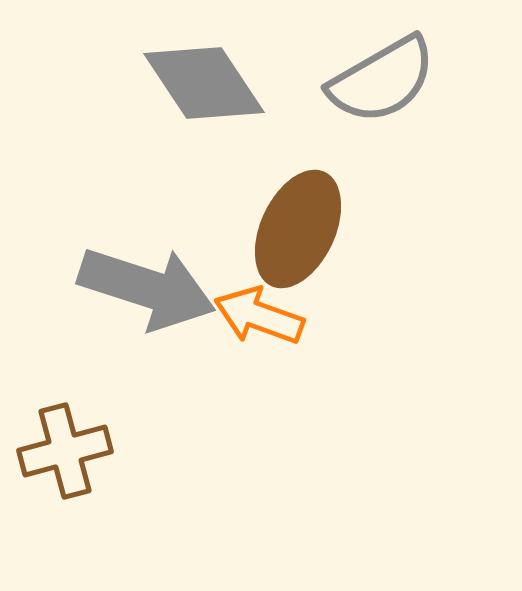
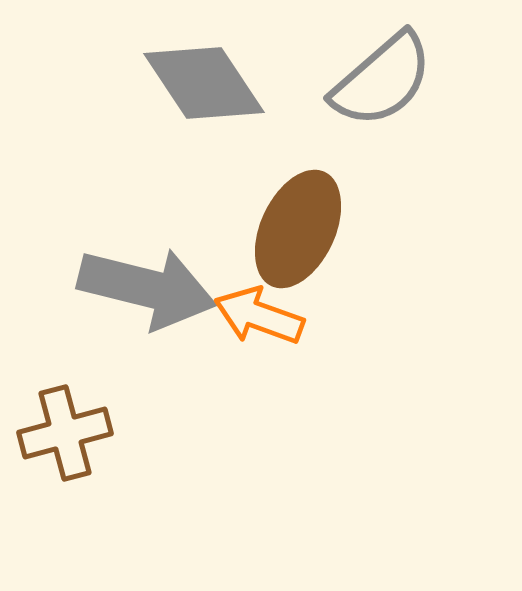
gray semicircle: rotated 11 degrees counterclockwise
gray arrow: rotated 4 degrees counterclockwise
brown cross: moved 18 px up
